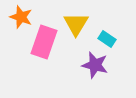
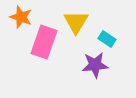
yellow triangle: moved 2 px up
purple star: rotated 20 degrees counterclockwise
